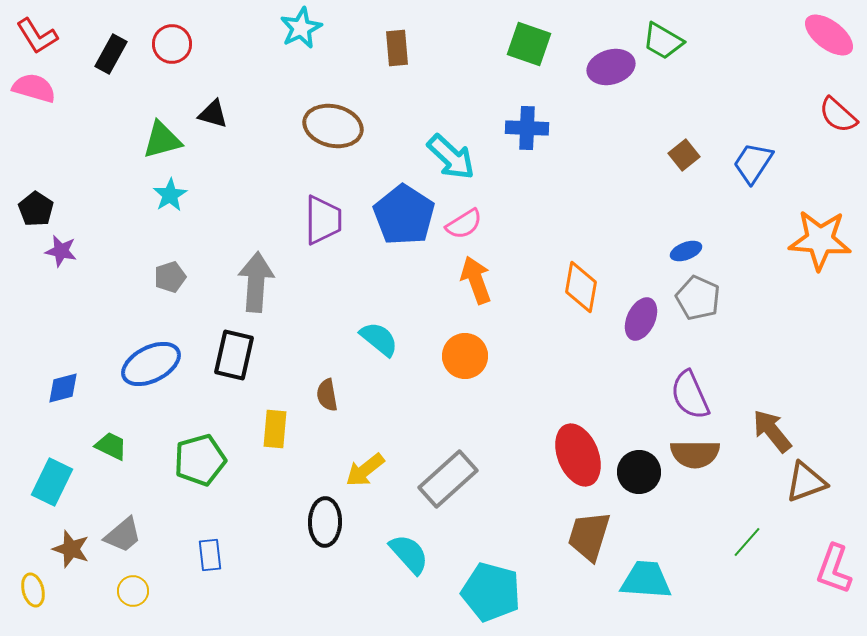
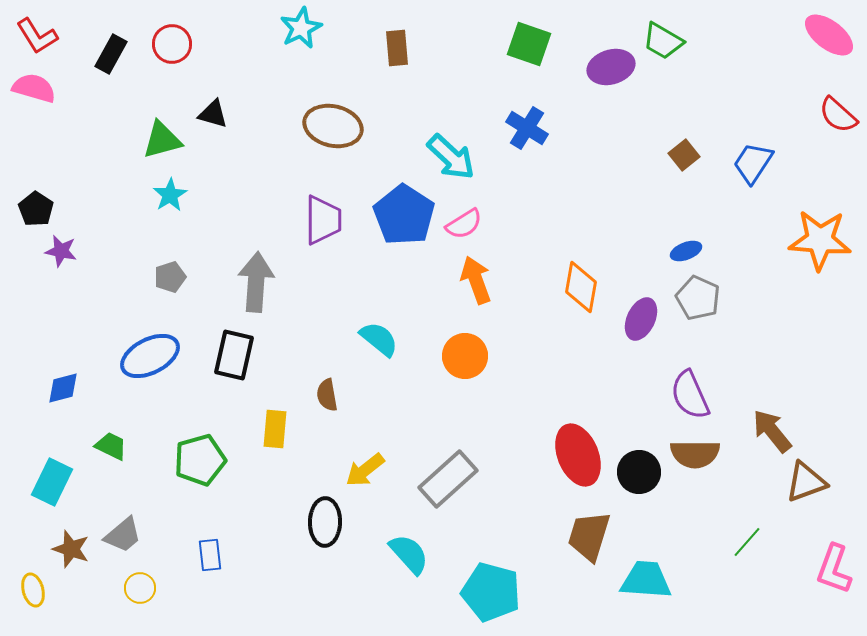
blue cross at (527, 128): rotated 30 degrees clockwise
blue ellipse at (151, 364): moved 1 px left, 8 px up
yellow circle at (133, 591): moved 7 px right, 3 px up
